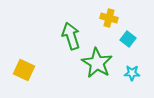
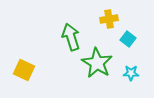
yellow cross: moved 1 px down; rotated 24 degrees counterclockwise
green arrow: moved 1 px down
cyan star: moved 1 px left
